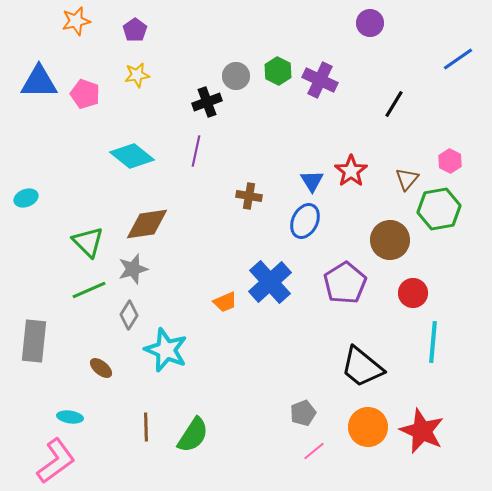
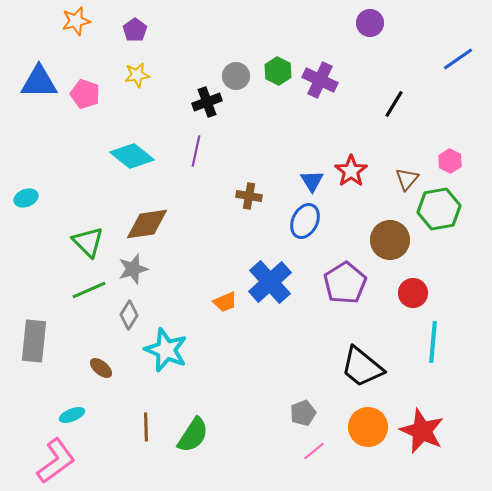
cyan ellipse at (70, 417): moved 2 px right, 2 px up; rotated 30 degrees counterclockwise
